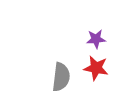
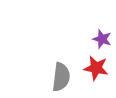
purple star: moved 6 px right; rotated 24 degrees clockwise
